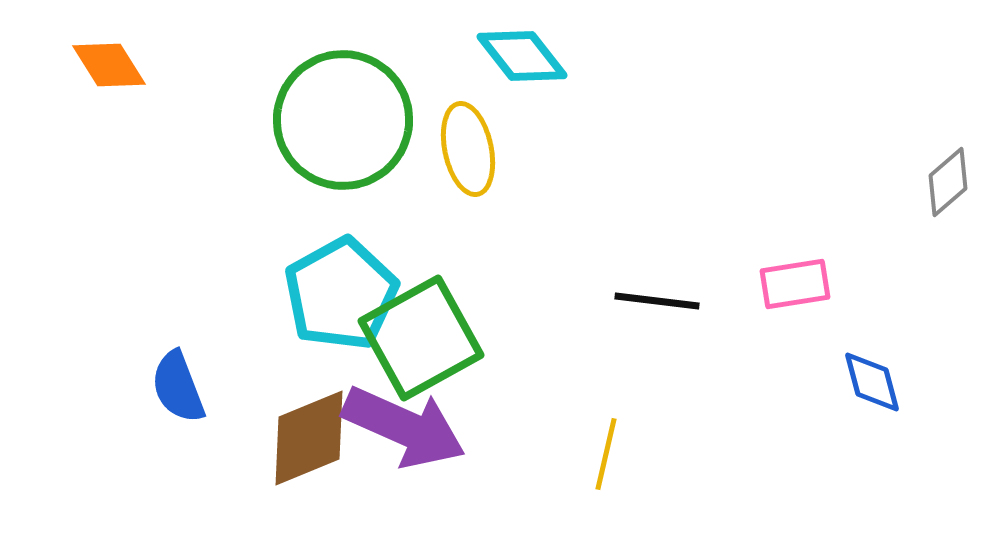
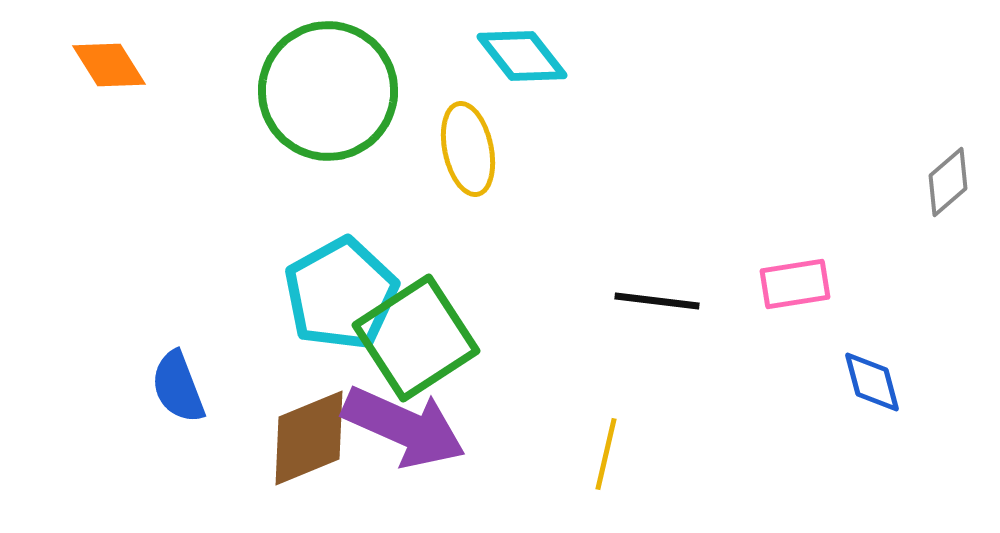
green circle: moved 15 px left, 29 px up
green square: moved 5 px left; rotated 4 degrees counterclockwise
